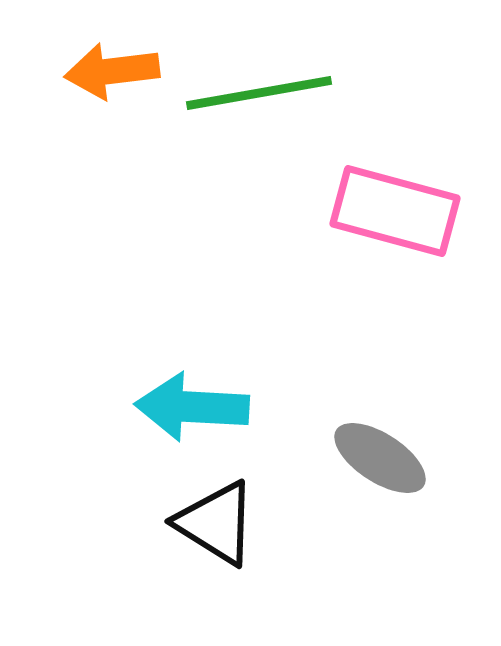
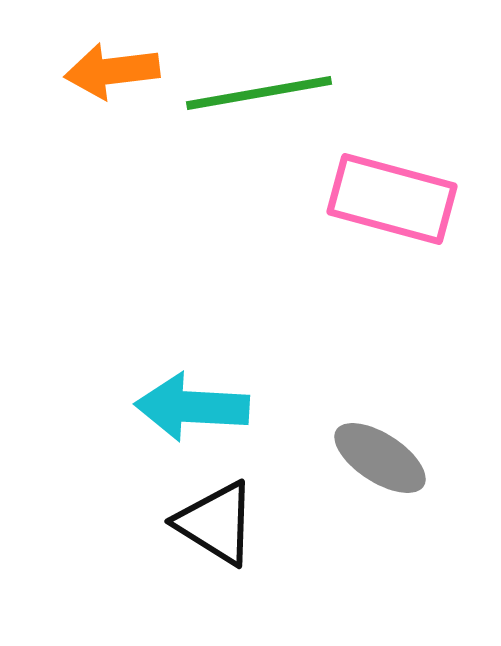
pink rectangle: moved 3 px left, 12 px up
